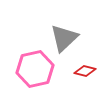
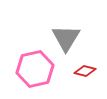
gray triangle: moved 2 px right; rotated 16 degrees counterclockwise
